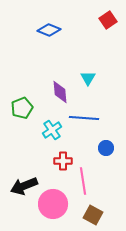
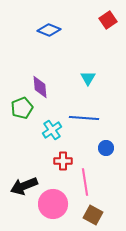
purple diamond: moved 20 px left, 5 px up
pink line: moved 2 px right, 1 px down
